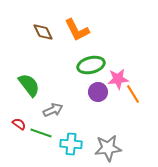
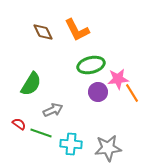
green semicircle: moved 2 px right, 1 px up; rotated 70 degrees clockwise
orange line: moved 1 px left, 1 px up
